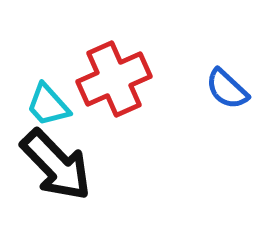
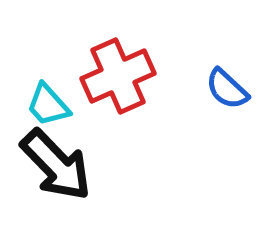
red cross: moved 4 px right, 3 px up
